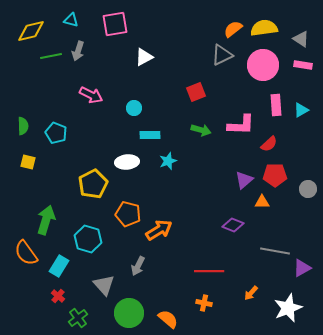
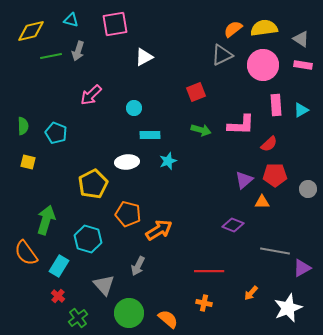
pink arrow at (91, 95): rotated 110 degrees clockwise
